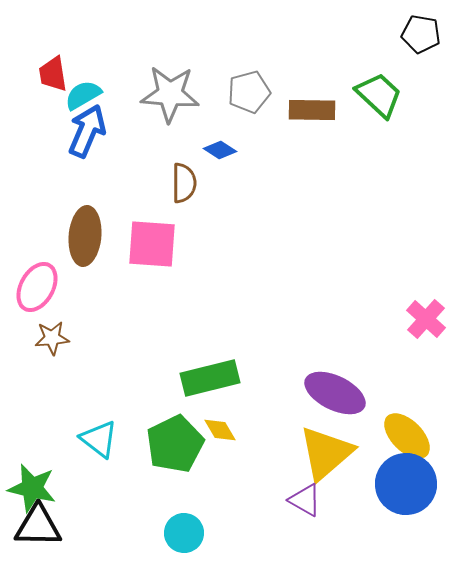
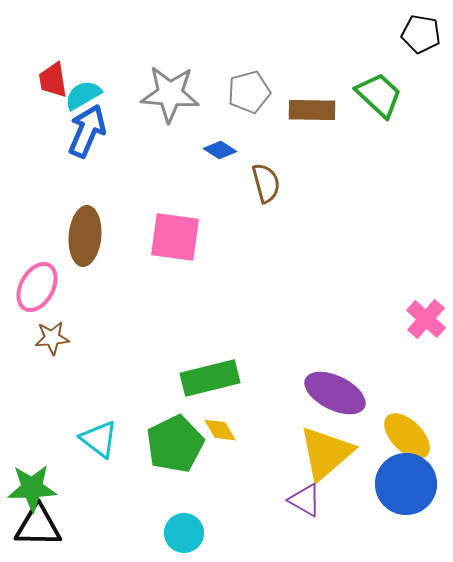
red trapezoid: moved 6 px down
brown semicircle: moved 82 px right; rotated 15 degrees counterclockwise
pink square: moved 23 px right, 7 px up; rotated 4 degrees clockwise
green star: rotated 15 degrees counterclockwise
